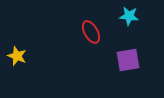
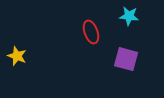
red ellipse: rotated 10 degrees clockwise
purple square: moved 2 px left, 1 px up; rotated 25 degrees clockwise
